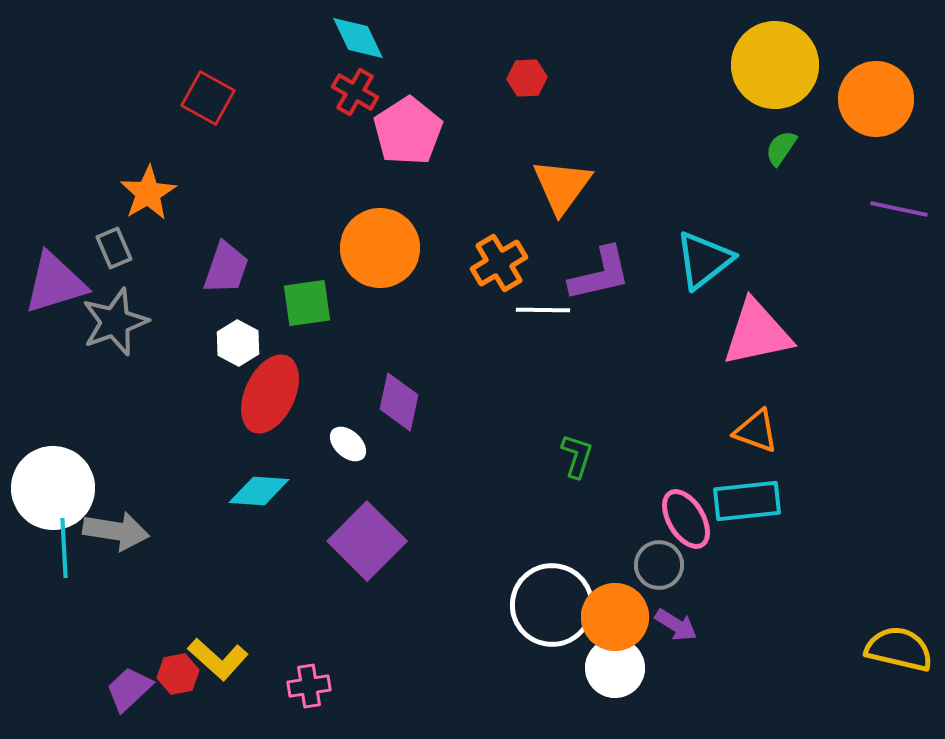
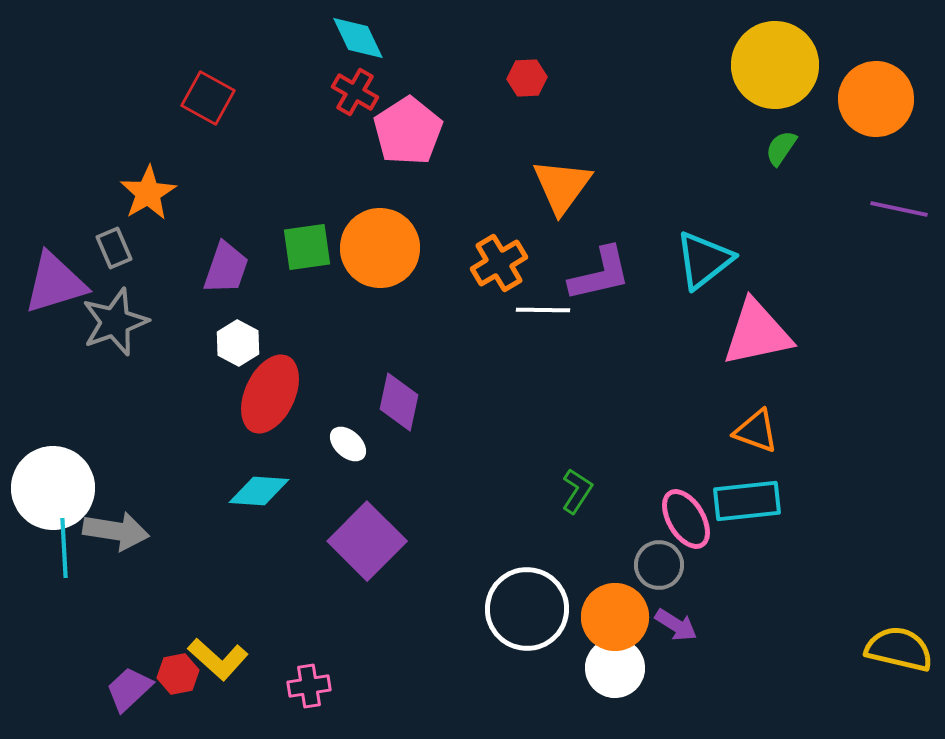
green square at (307, 303): moved 56 px up
green L-shape at (577, 456): moved 35 px down; rotated 15 degrees clockwise
white circle at (552, 605): moved 25 px left, 4 px down
